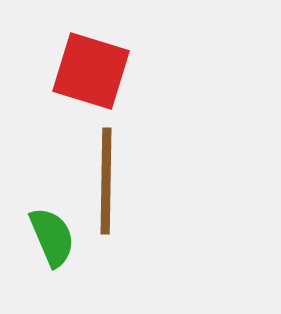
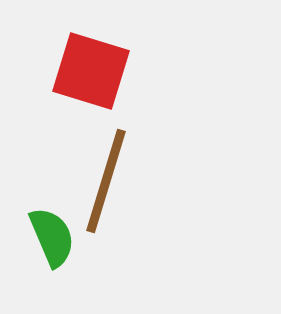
brown line: rotated 16 degrees clockwise
